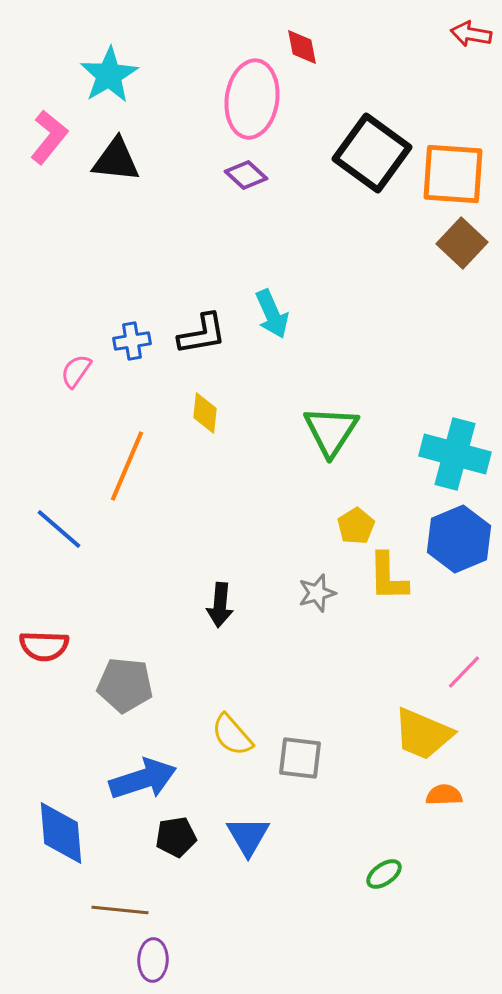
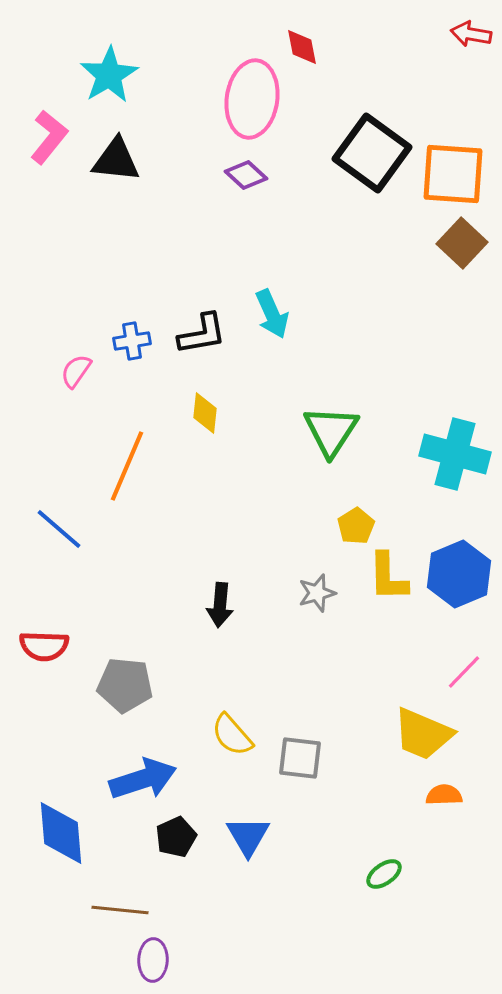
blue hexagon: moved 35 px down
black pentagon: rotated 15 degrees counterclockwise
